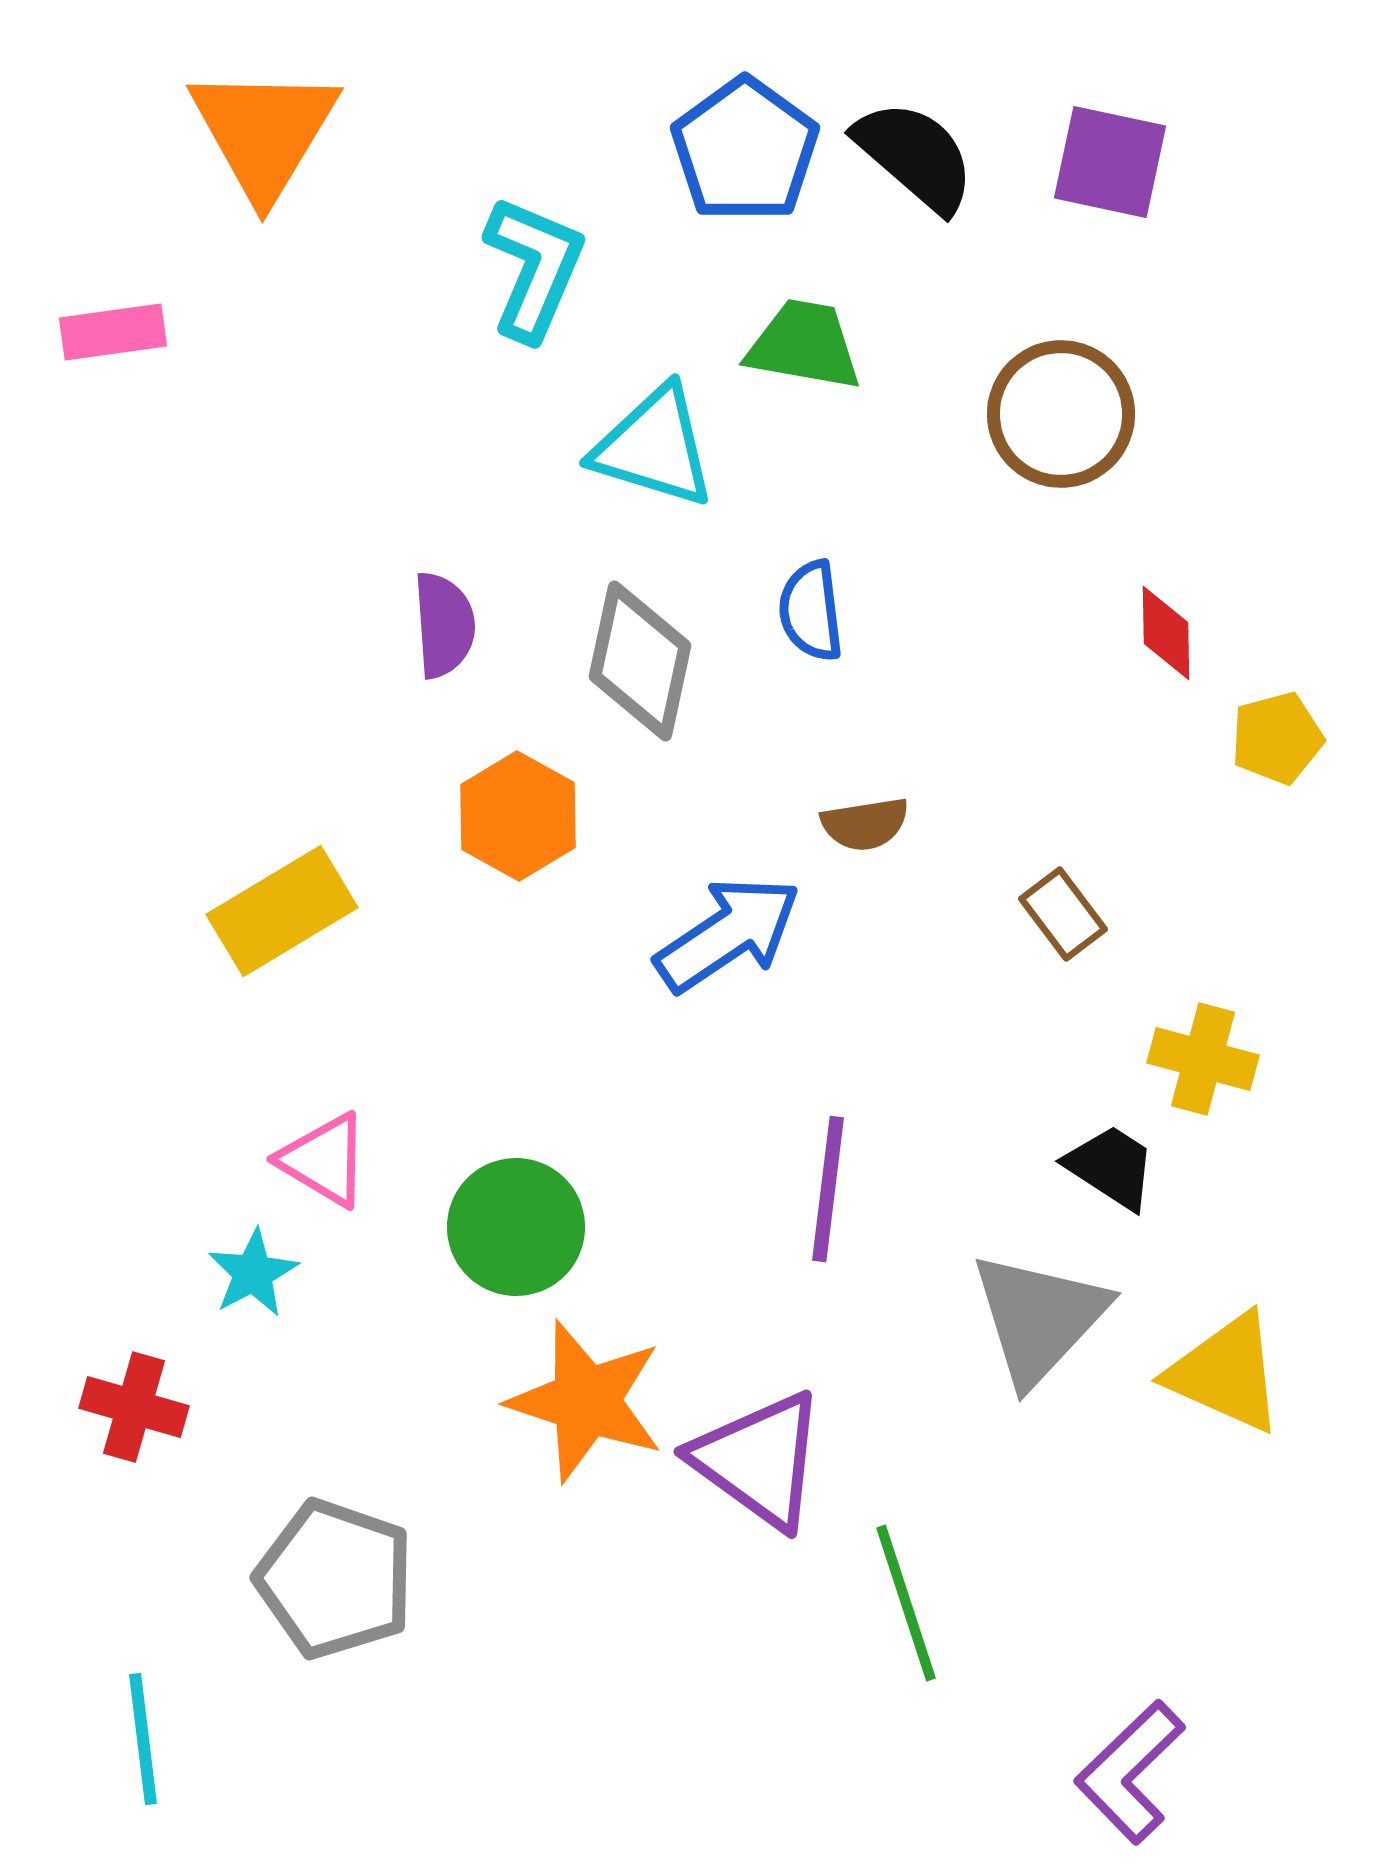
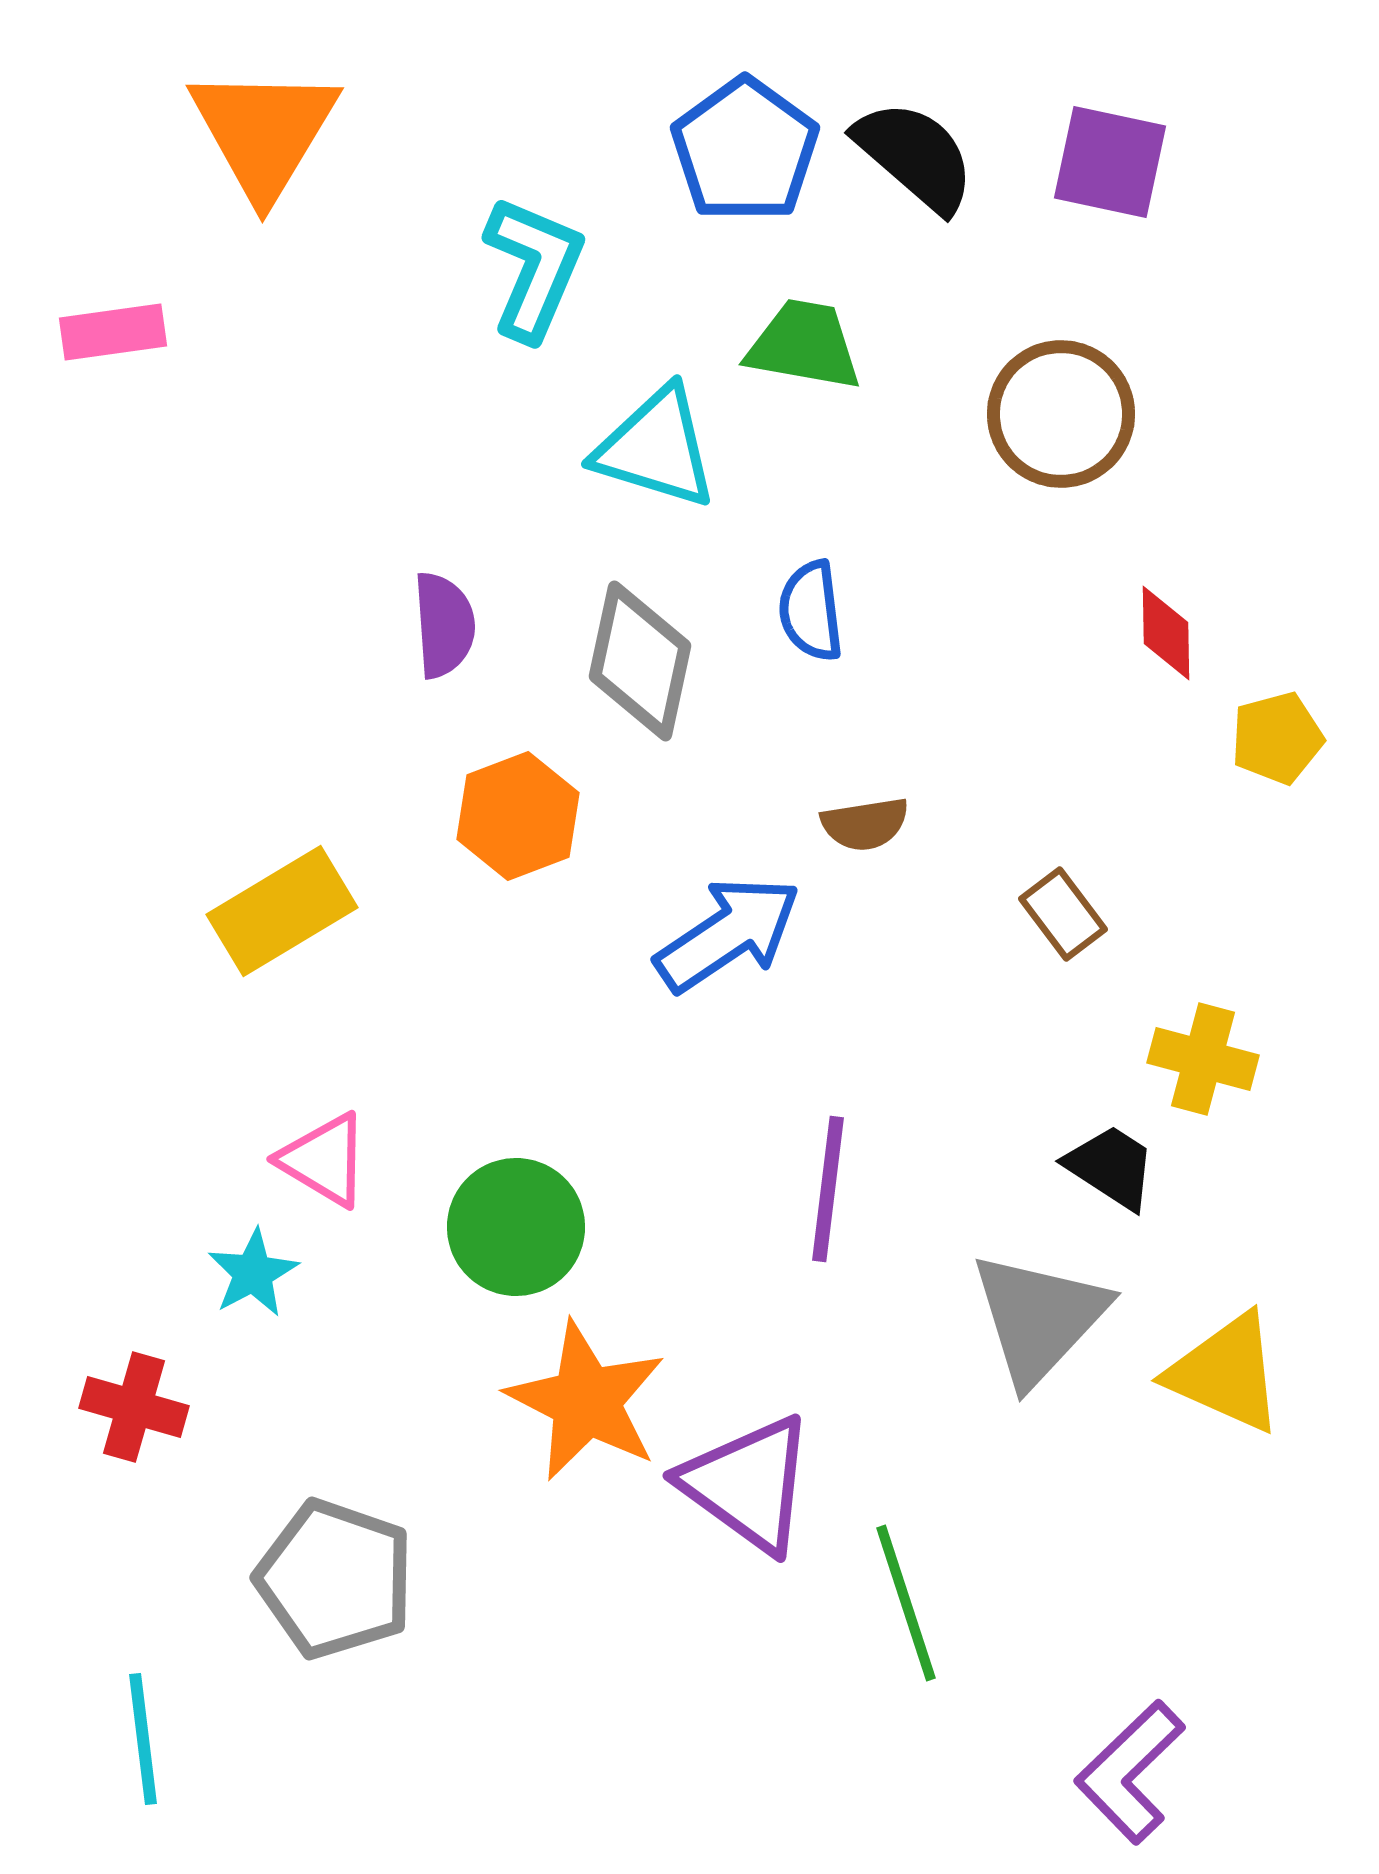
cyan triangle: moved 2 px right, 1 px down
orange hexagon: rotated 10 degrees clockwise
orange star: rotated 9 degrees clockwise
purple triangle: moved 11 px left, 24 px down
